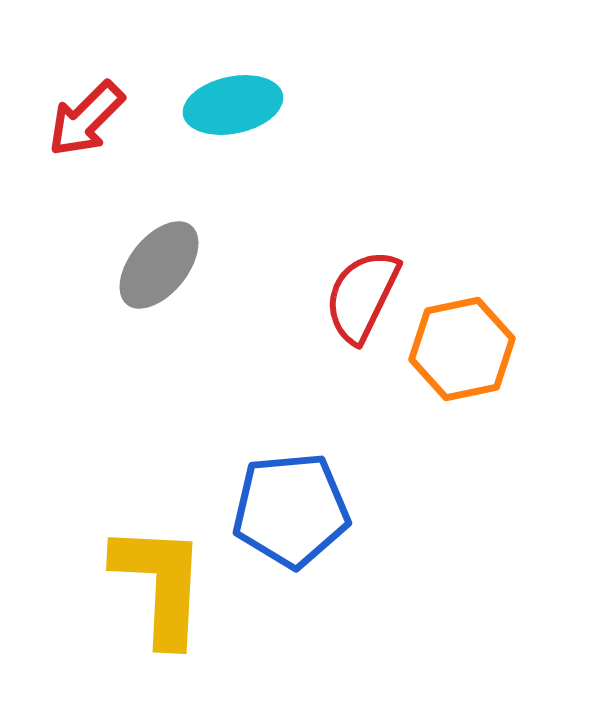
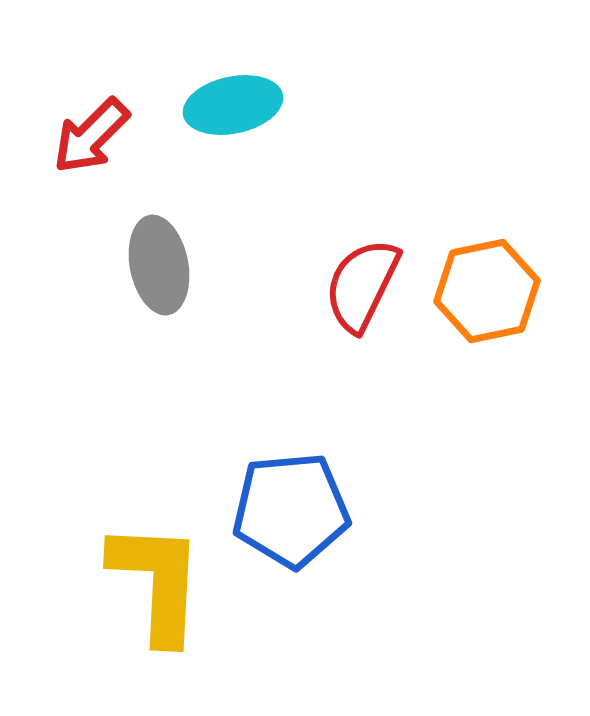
red arrow: moved 5 px right, 17 px down
gray ellipse: rotated 50 degrees counterclockwise
red semicircle: moved 11 px up
orange hexagon: moved 25 px right, 58 px up
yellow L-shape: moved 3 px left, 2 px up
